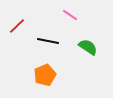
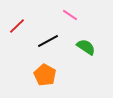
black line: rotated 40 degrees counterclockwise
green semicircle: moved 2 px left
orange pentagon: rotated 20 degrees counterclockwise
